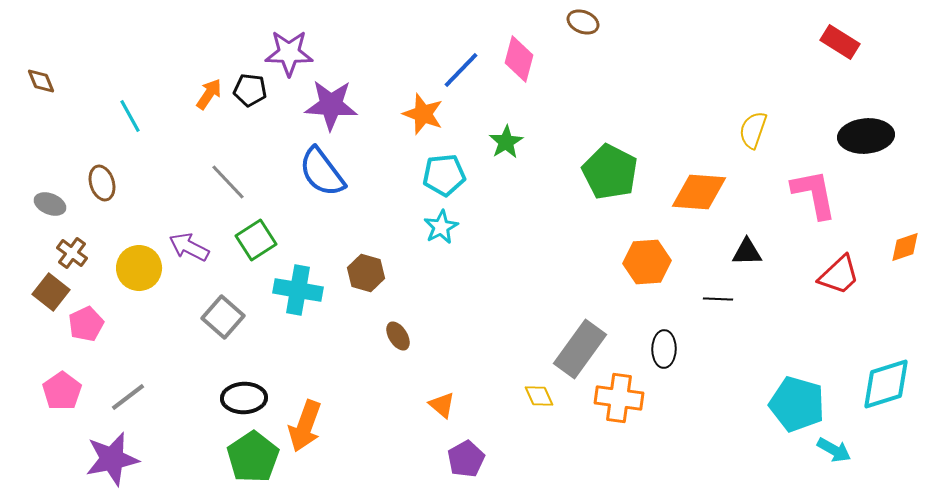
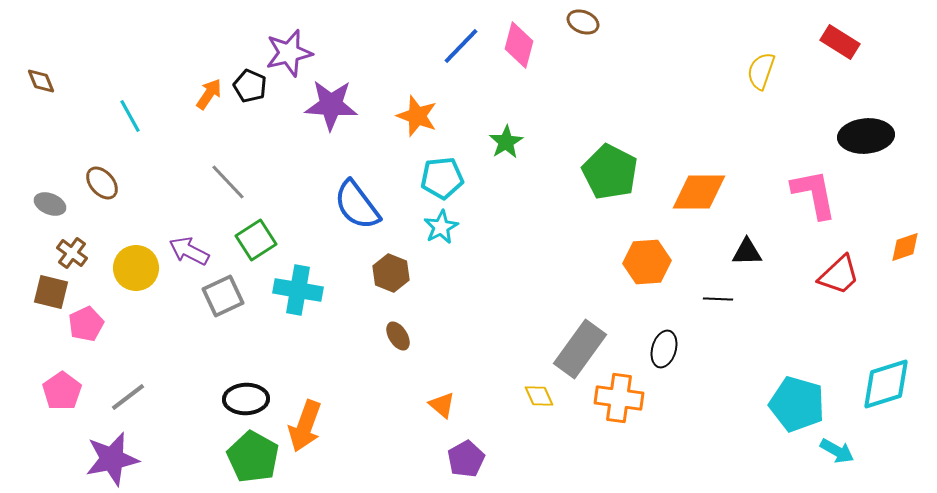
purple star at (289, 53): rotated 15 degrees counterclockwise
pink diamond at (519, 59): moved 14 px up
blue line at (461, 70): moved 24 px up
black pentagon at (250, 90): moved 4 px up; rotated 16 degrees clockwise
orange star at (423, 114): moved 6 px left, 2 px down
yellow semicircle at (753, 130): moved 8 px right, 59 px up
blue semicircle at (322, 172): moved 35 px right, 33 px down
cyan pentagon at (444, 175): moved 2 px left, 3 px down
brown ellipse at (102, 183): rotated 24 degrees counterclockwise
orange diamond at (699, 192): rotated 4 degrees counterclockwise
purple arrow at (189, 247): moved 4 px down
yellow circle at (139, 268): moved 3 px left
brown hexagon at (366, 273): moved 25 px right; rotated 6 degrees clockwise
brown square at (51, 292): rotated 24 degrees counterclockwise
gray square at (223, 317): moved 21 px up; rotated 24 degrees clockwise
black ellipse at (664, 349): rotated 15 degrees clockwise
black ellipse at (244, 398): moved 2 px right, 1 px down
cyan arrow at (834, 450): moved 3 px right, 1 px down
green pentagon at (253, 457): rotated 9 degrees counterclockwise
